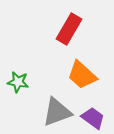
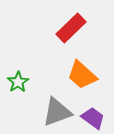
red rectangle: moved 2 px right, 1 px up; rotated 16 degrees clockwise
green star: rotated 30 degrees clockwise
